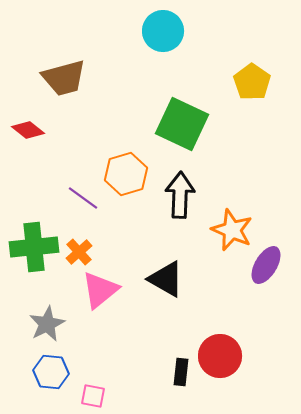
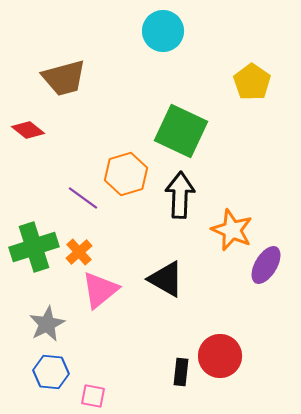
green square: moved 1 px left, 7 px down
green cross: rotated 12 degrees counterclockwise
